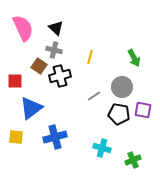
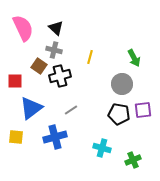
gray circle: moved 3 px up
gray line: moved 23 px left, 14 px down
purple square: rotated 18 degrees counterclockwise
